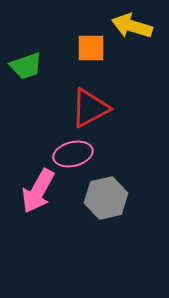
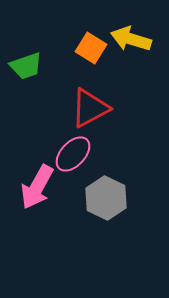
yellow arrow: moved 1 px left, 13 px down
orange square: rotated 32 degrees clockwise
pink ellipse: rotated 33 degrees counterclockwise
pink arrow: moved 1 px left, 4 px up
gray hexagon: rotated 21 degrees counterclockwise
